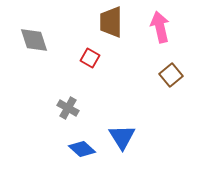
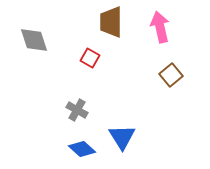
gray cross: moved 9 px right, 2 px down
